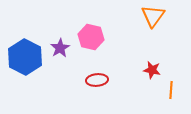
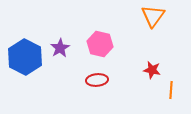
pink hexagon: moved 9 px right, 7 px down
